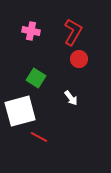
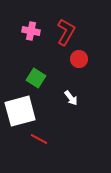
red L-shape: moved 7 px left
red line: moved 2 px down
